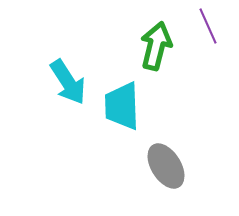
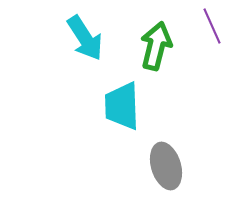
purple line: moved 4 px right
cyan arrow: moved 17 px right, 44 px up
gray ellipse: rotated 15 degrees clockwise
